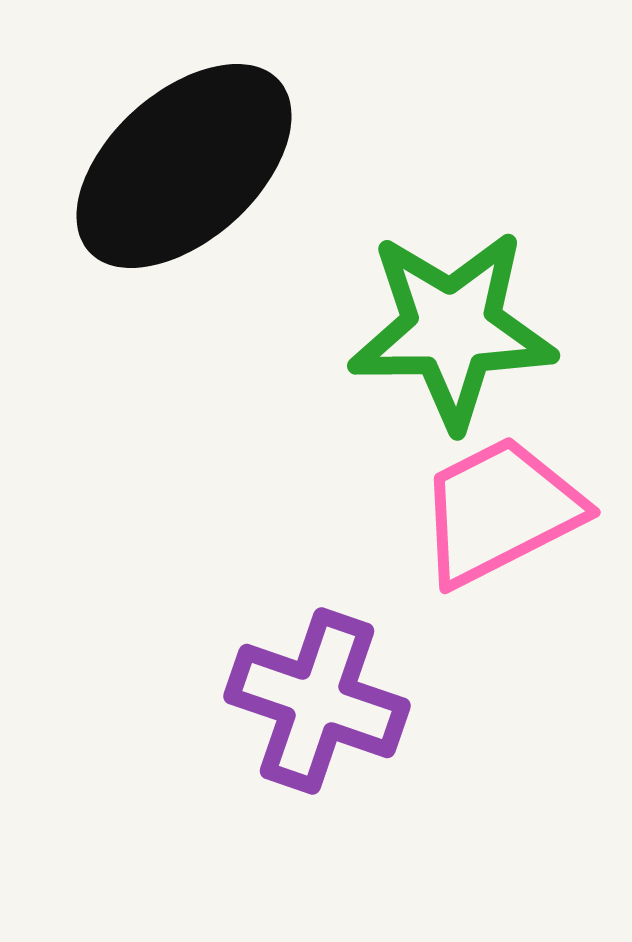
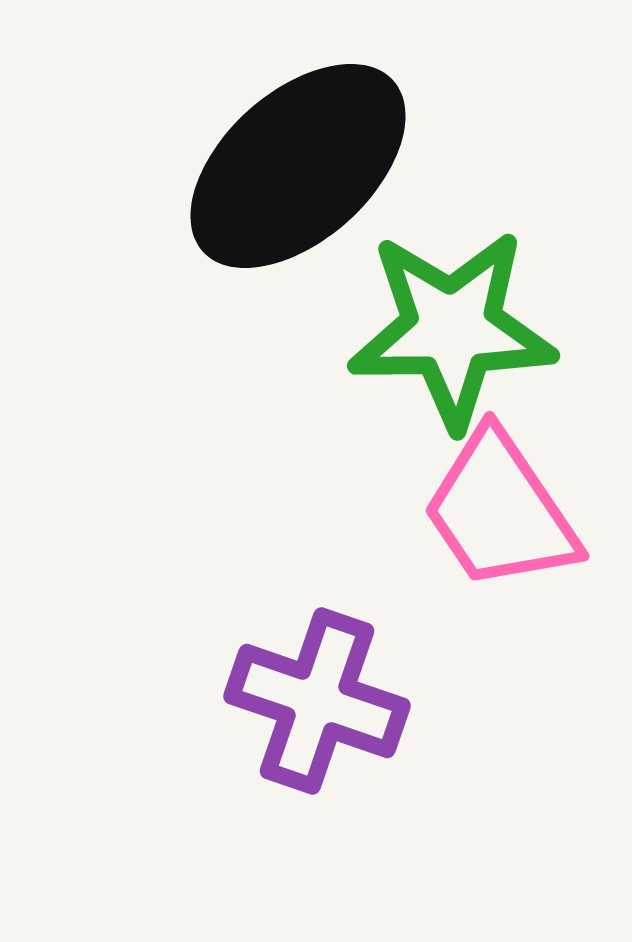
black ellipse: moved 114 px right
pink trapezoid: rotated 97 degrees counterclockwise
